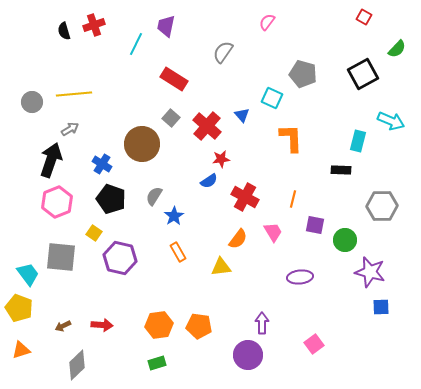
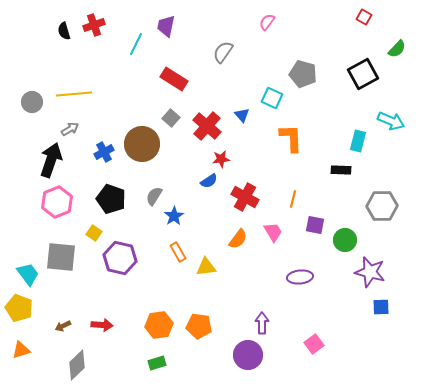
blue cross at (102, 164): moved 2 px right, 12 px up; rotated 30 degrees clockwise
yellow triangle at (221, 267): moved 15 px left
